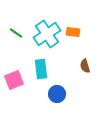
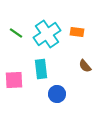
orange rectangle: moved 4 px right
brown semicircle: rotated 24 degrees counterclockwise
pink square: rotated 18 degrees clockwise
